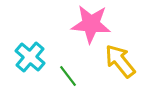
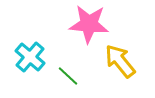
pink star: moved 2 px left
green line: rotated 10 degrees counterclockwise
